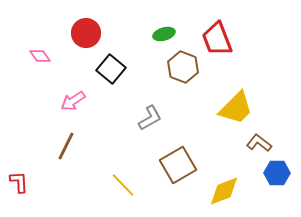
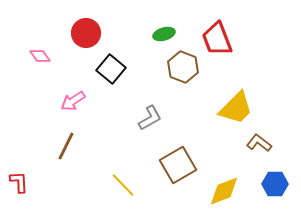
blue hexagon: moved 2 px left, 11 px down
